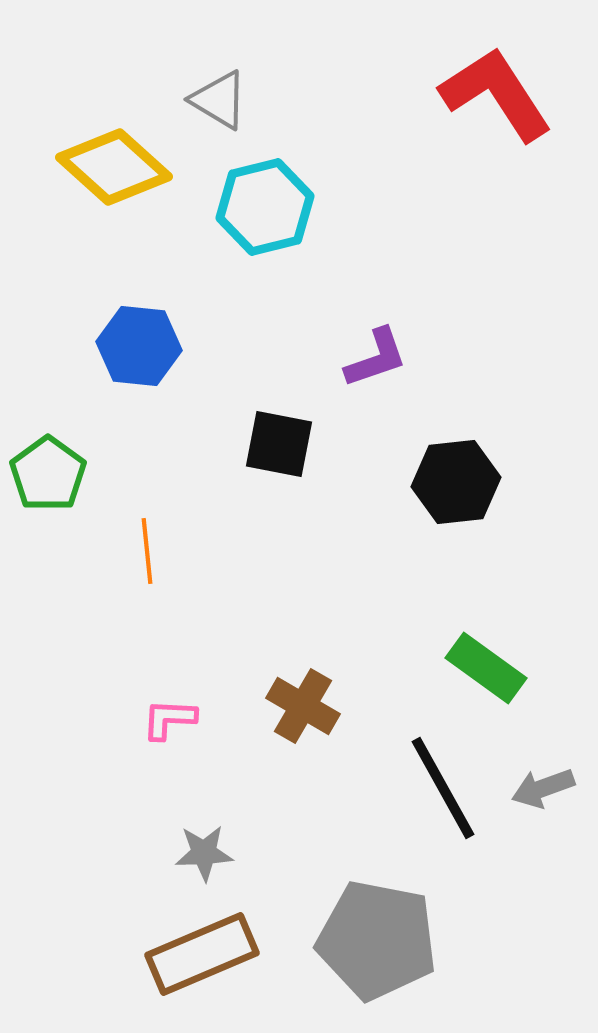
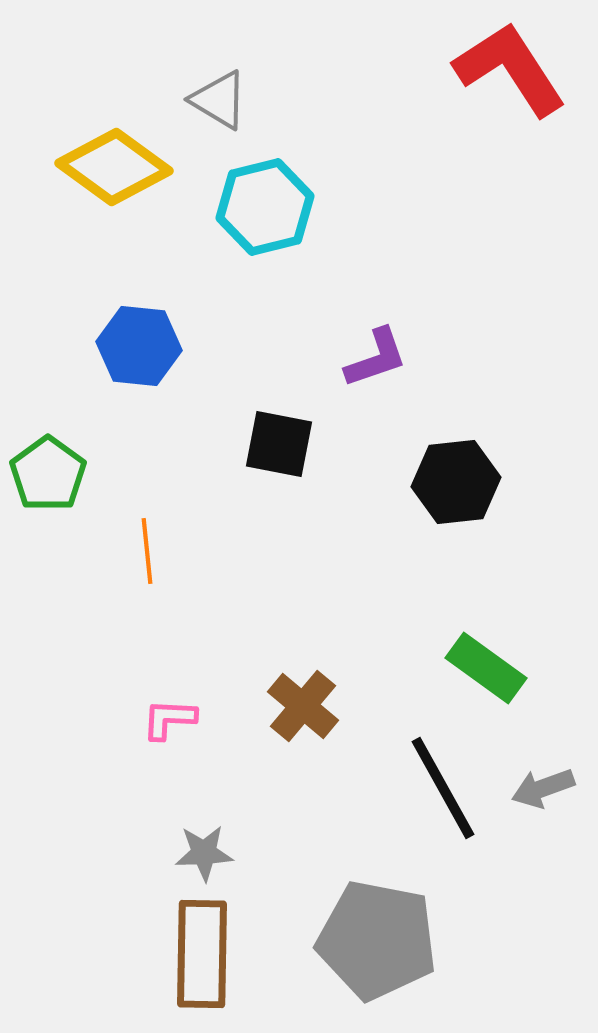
red L-shape: moved 14 px right, 25 px up
yellow diamond: rotated 6 degrees counterclockwise
brown cross: rotated 10 degrees clockwise
brown rectangle: rotated 66 degrees counterclockwise
